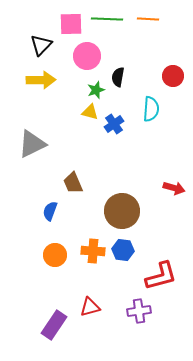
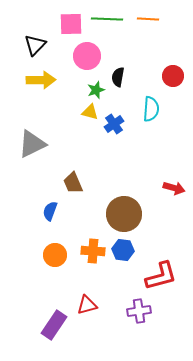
black triangle: moved 6 px left
brown circle: moved 2 px right, 3 px down
red triangle: moved 3 px left, 2 px up
